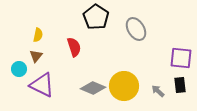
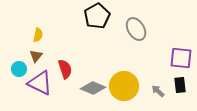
black pentagon: moved 1 px right, 1 px up; rotated 10 degrees clockwise
red semicircle: moved 9 px left, 22 px down
purple triangle: moved 2 px left, 2 px up
